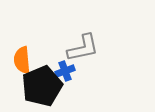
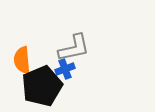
gray L-shape: moved 9 px left
blue cross: moved 2 px up
